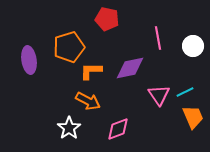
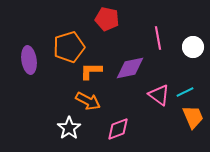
white circle: moved 1 px down
pink triangle: rotated 20 degrees counterclockwise
